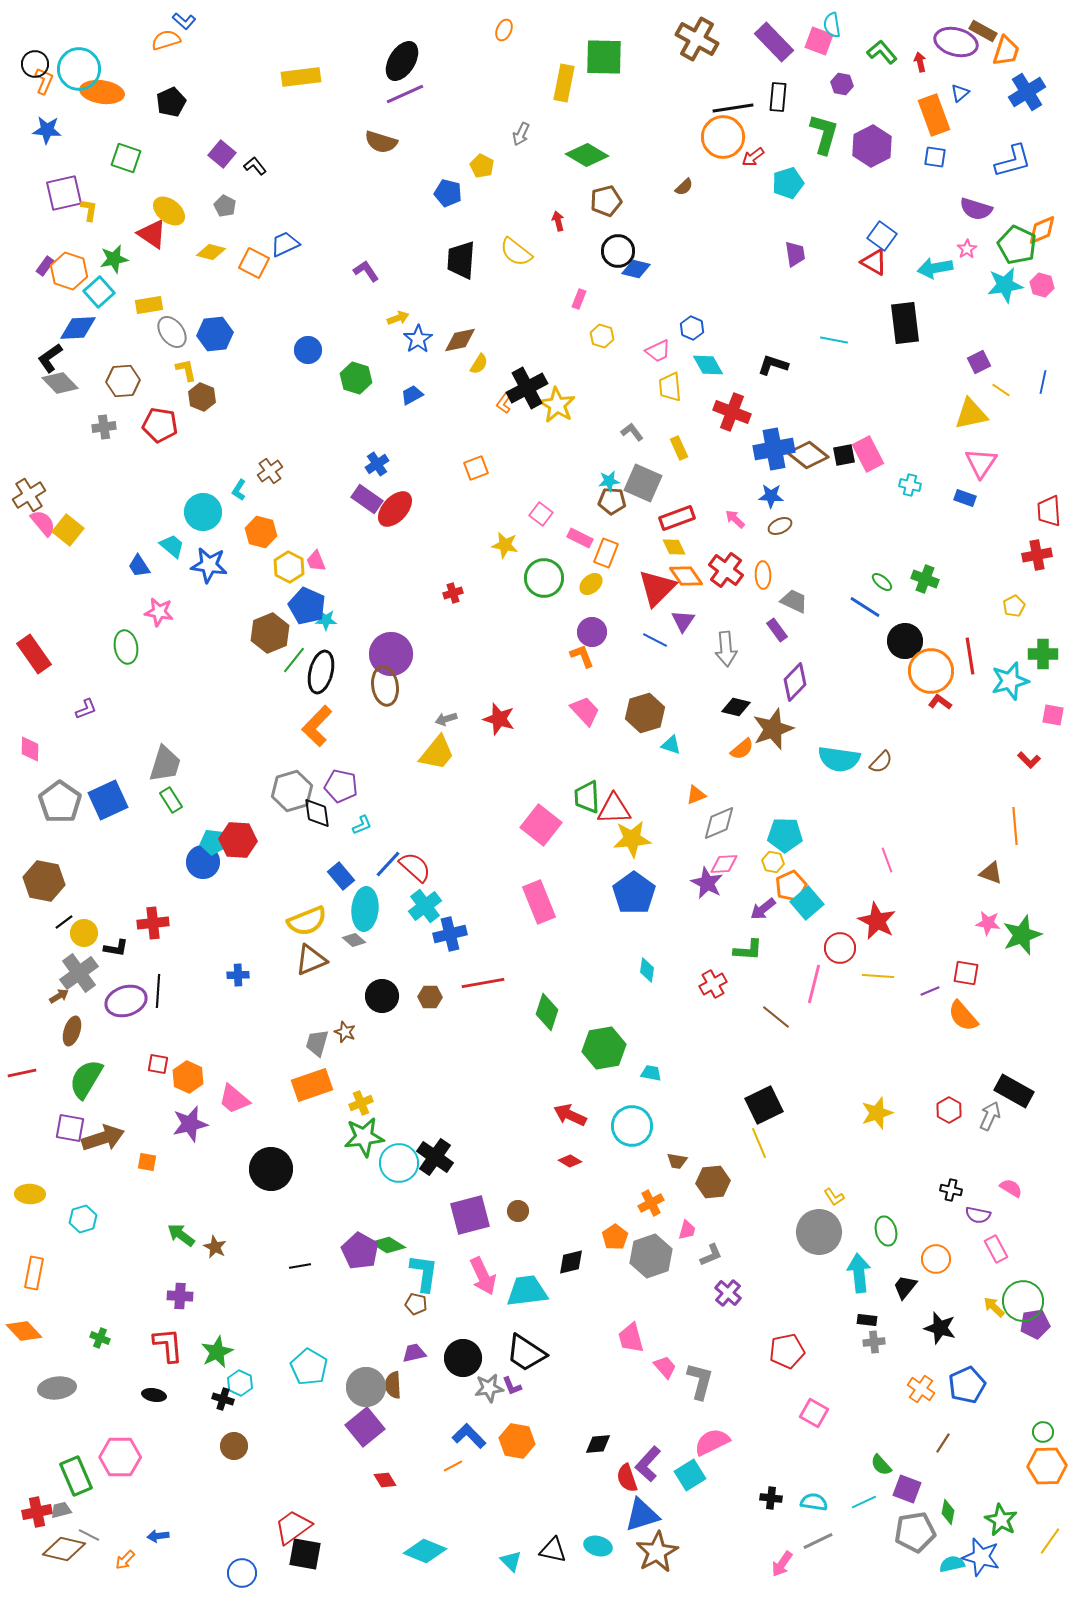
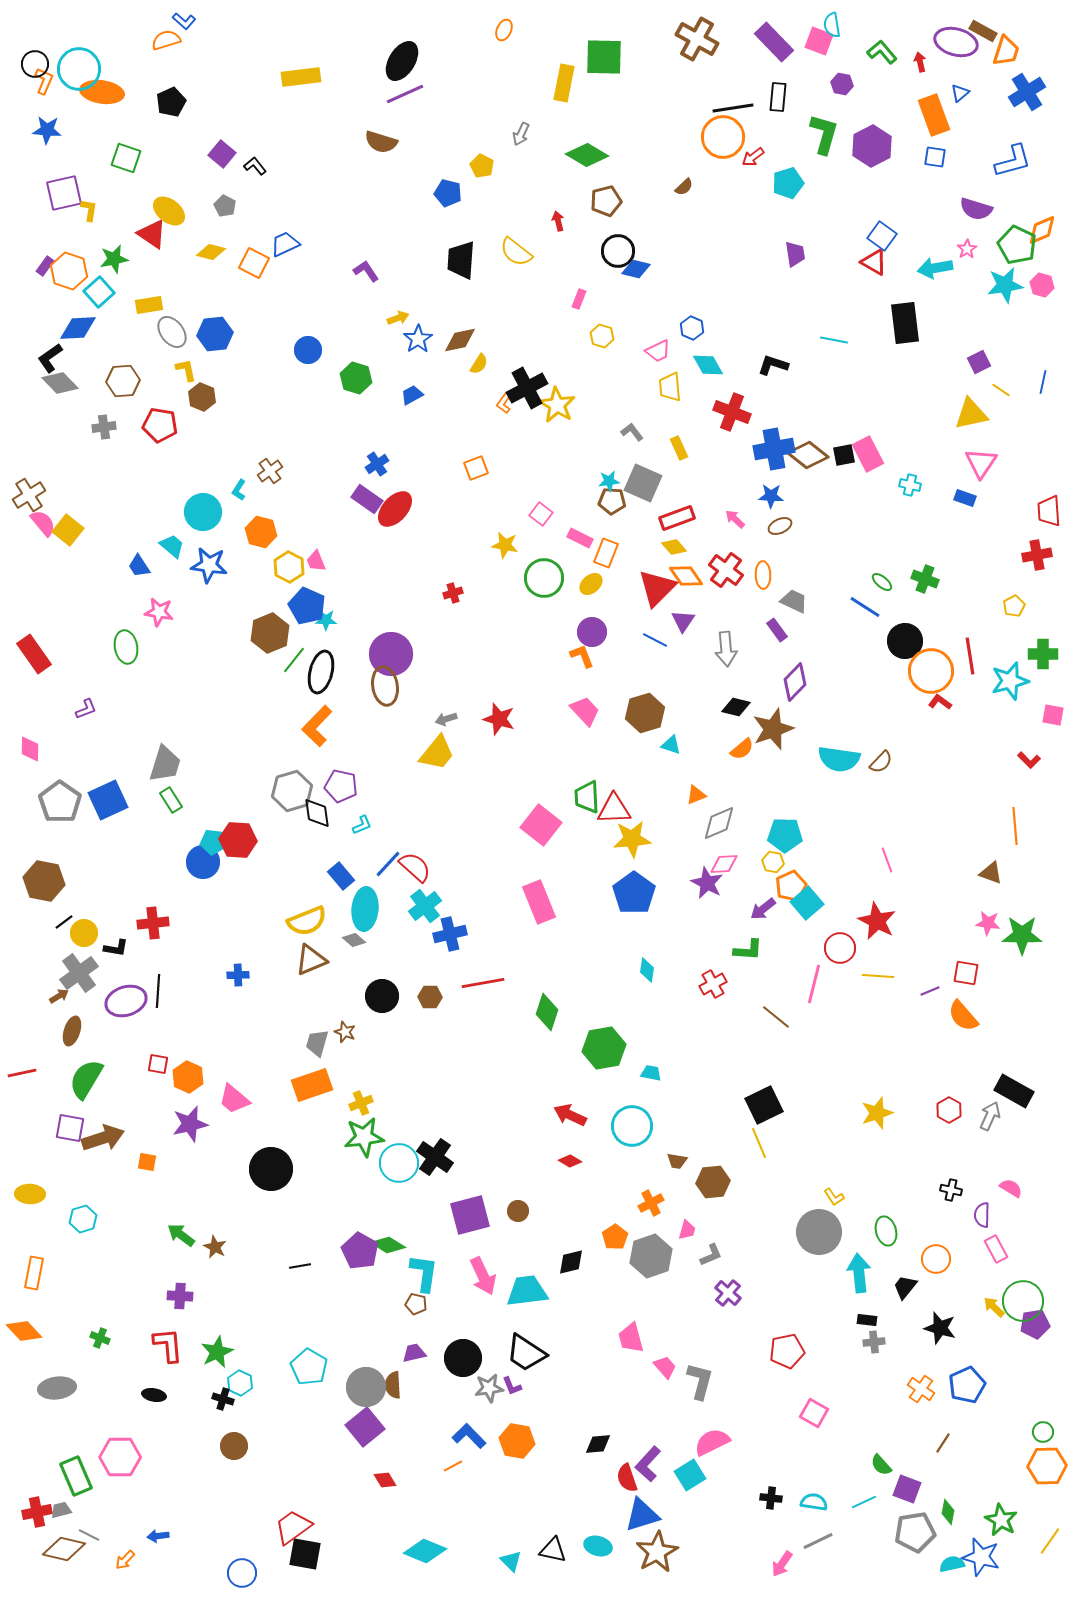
yellow diamond at (674, 547): rotated 15 degrees counterclockwise
green star at (1022, 935): rotated 21 degrees clockwise
purple semicircle at (978, 1215): moved 4 px right; rotated 80 degrees clockwise
